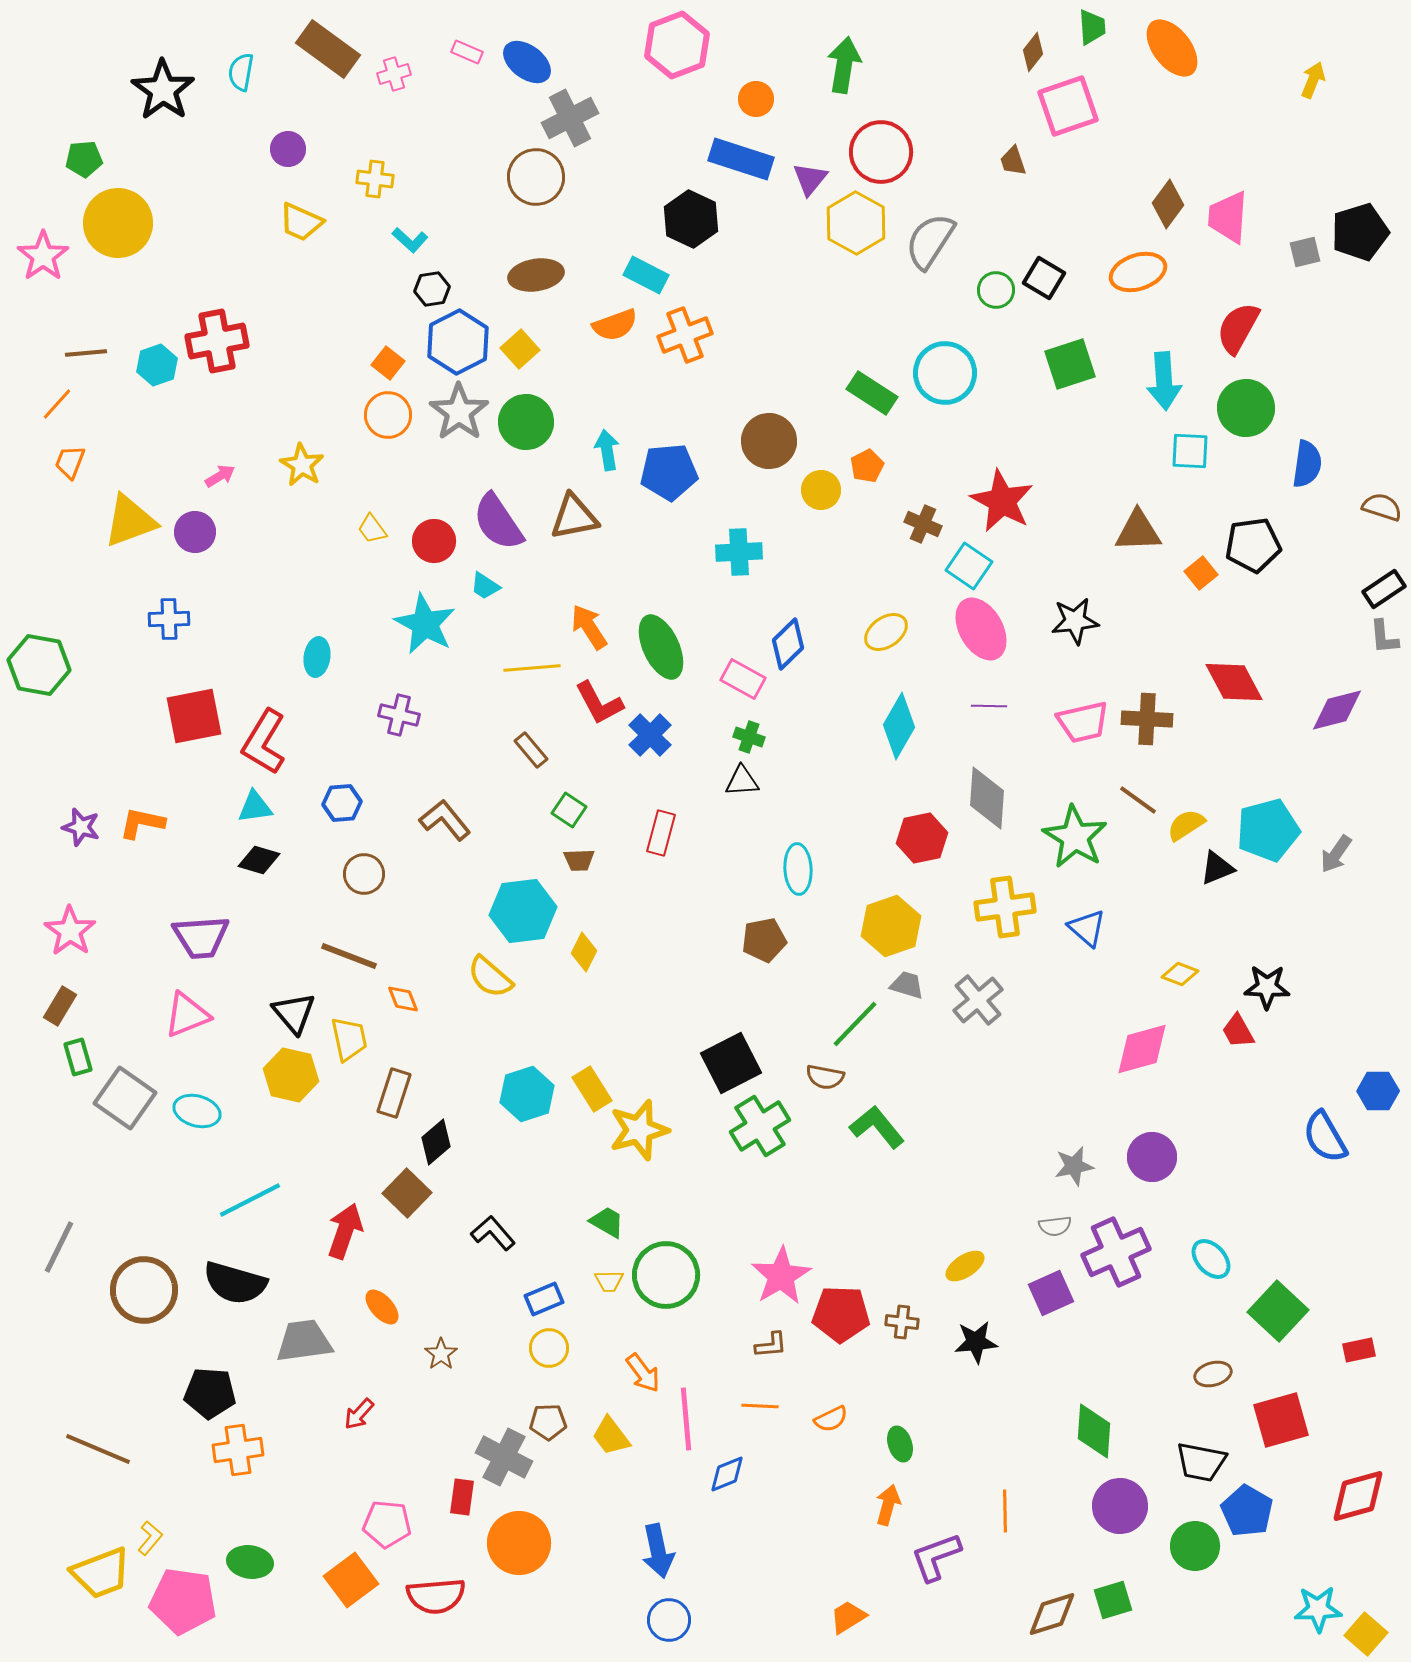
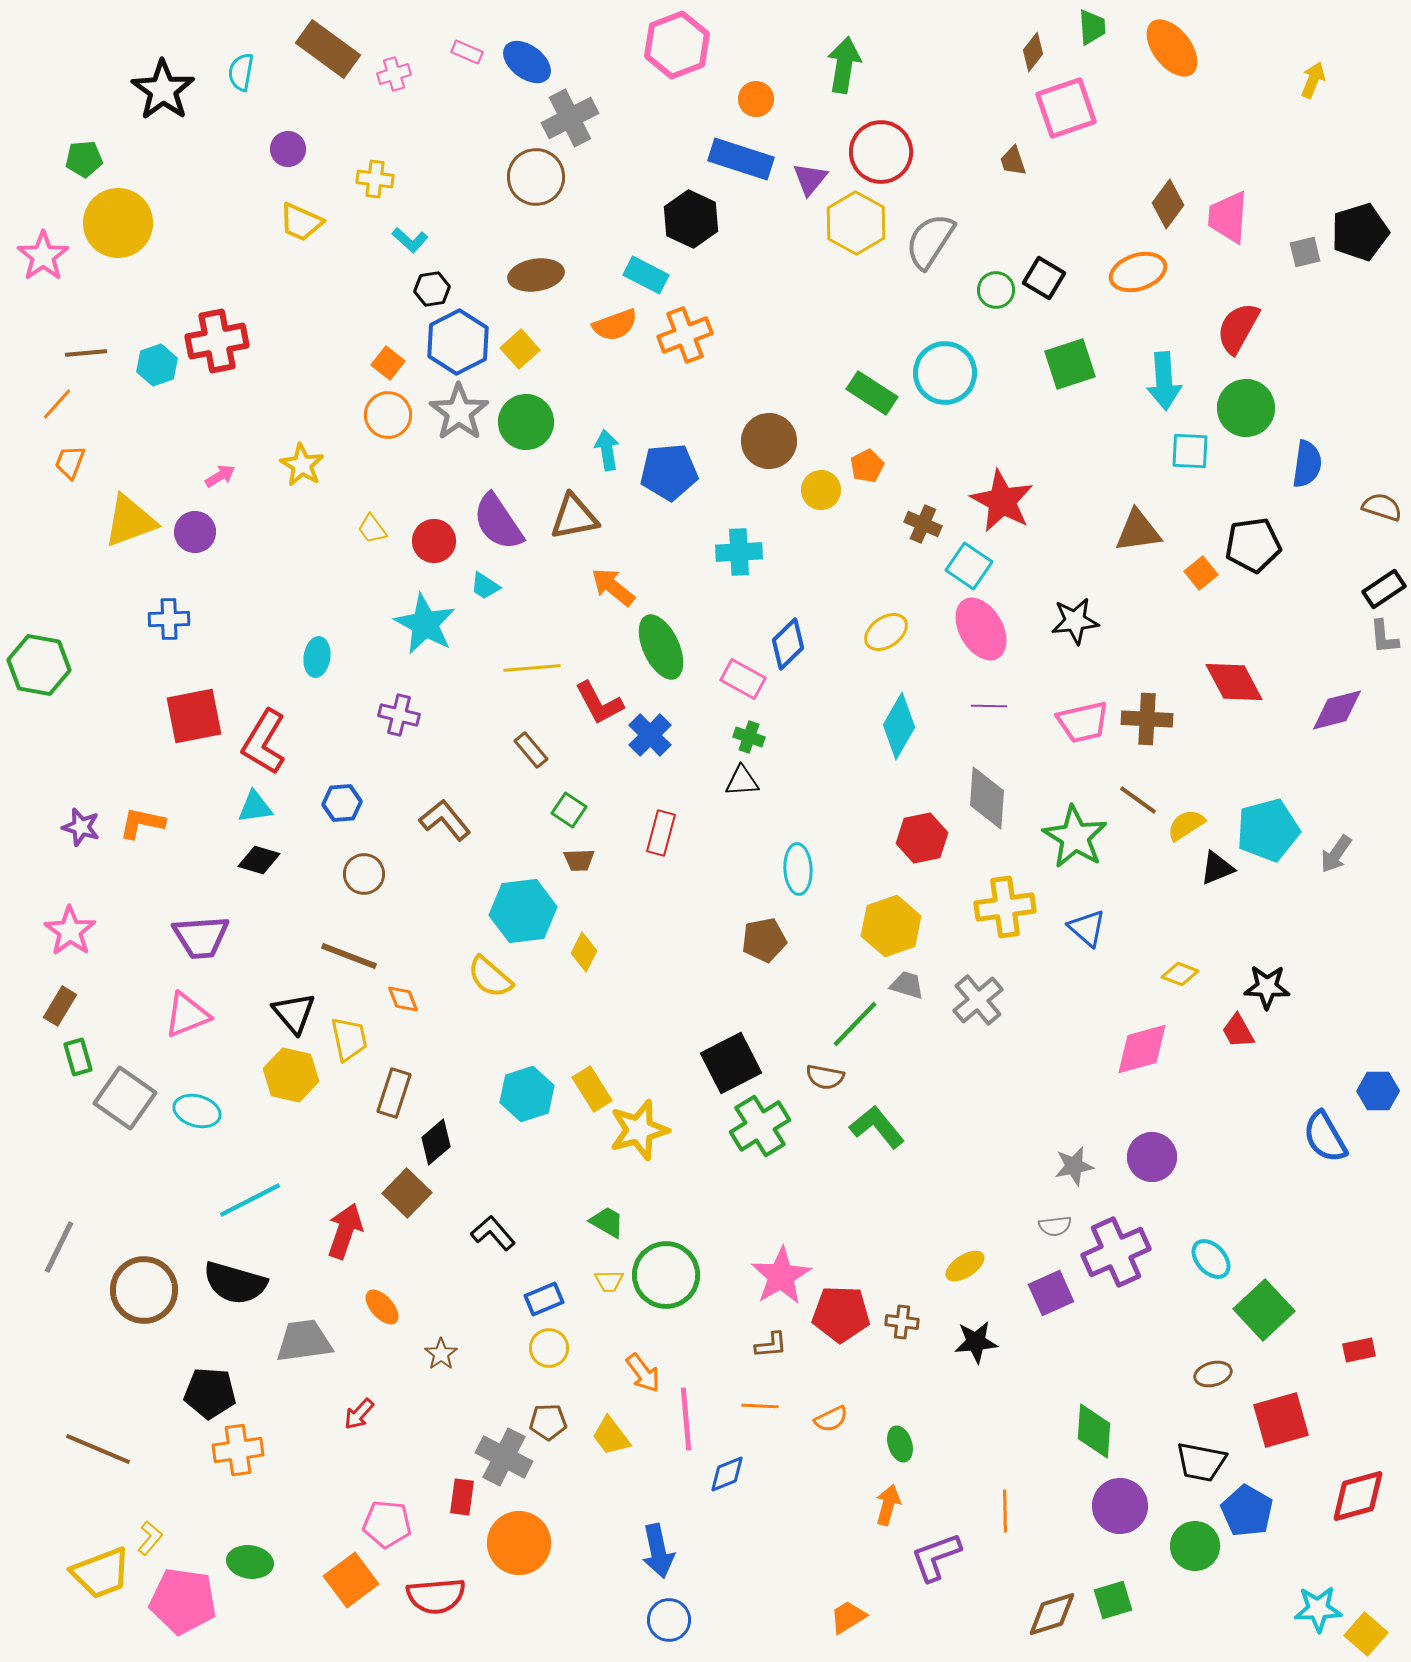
pink square at (1068, 106): moved 2 px left, 2 px down
brown triangle at (1138, 531): rotated 6 degrees counterclockwise
orange arrow at (589, 627): moved 24 px right, 40 px up; rotated 18 degrees counterclockwise
green square at (1278, 1311): moved 14 px left, 1 px up; rotated 4 degrees clockwise
